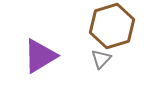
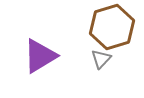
brown hexagon: moved 1 px down
